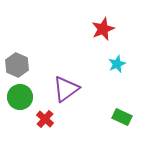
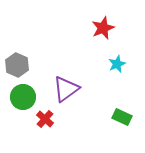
red star: moved 1 px up
green circle: moved 3 px right
